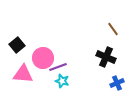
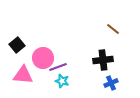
brown line: rotated 16 degrees counterclockwise
black cross: moved 3 px left, 3 px down; rotated 30 degrees counterclockwise
pink triangle: moved 1 px down
blue cross: moved 6 px left
